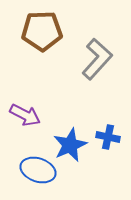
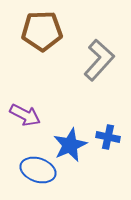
gray L-shape: moved 2 px right, 1 px down
